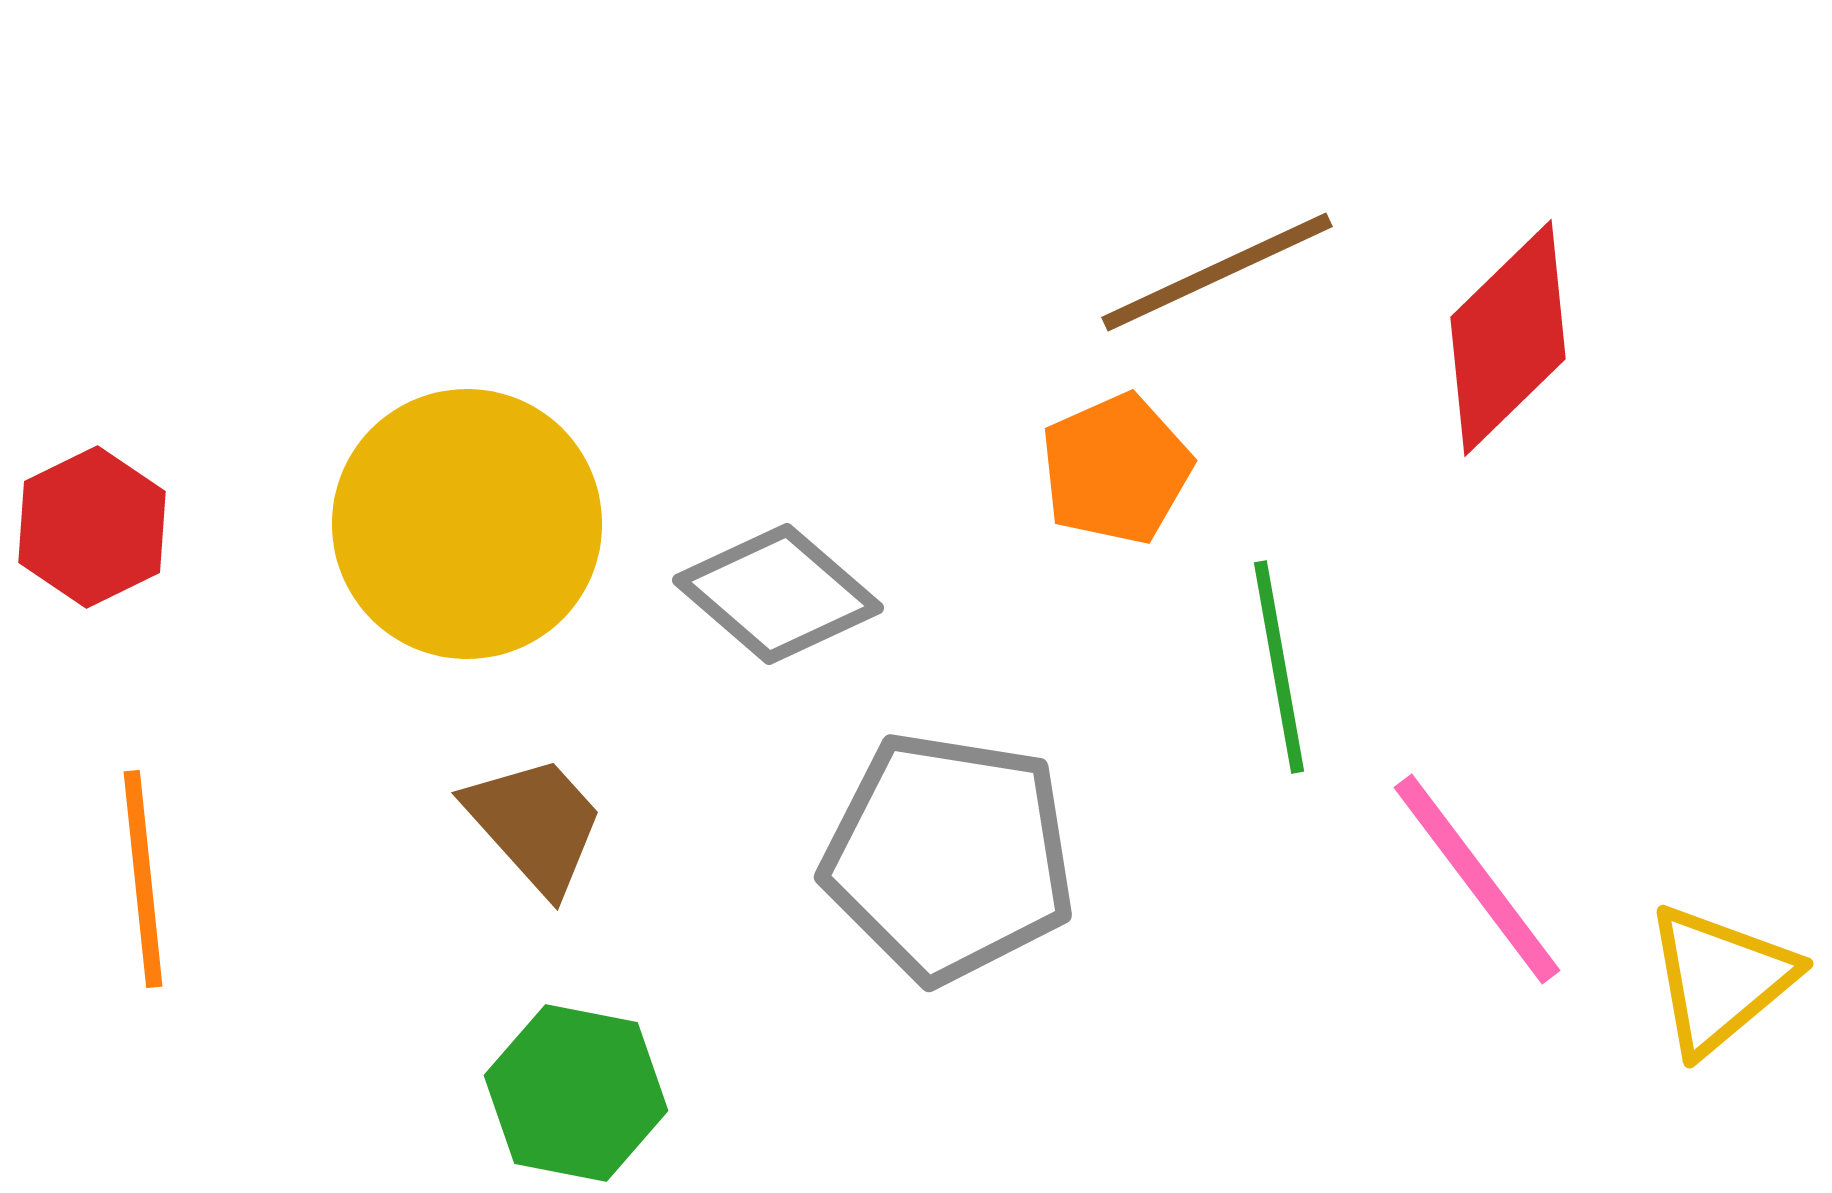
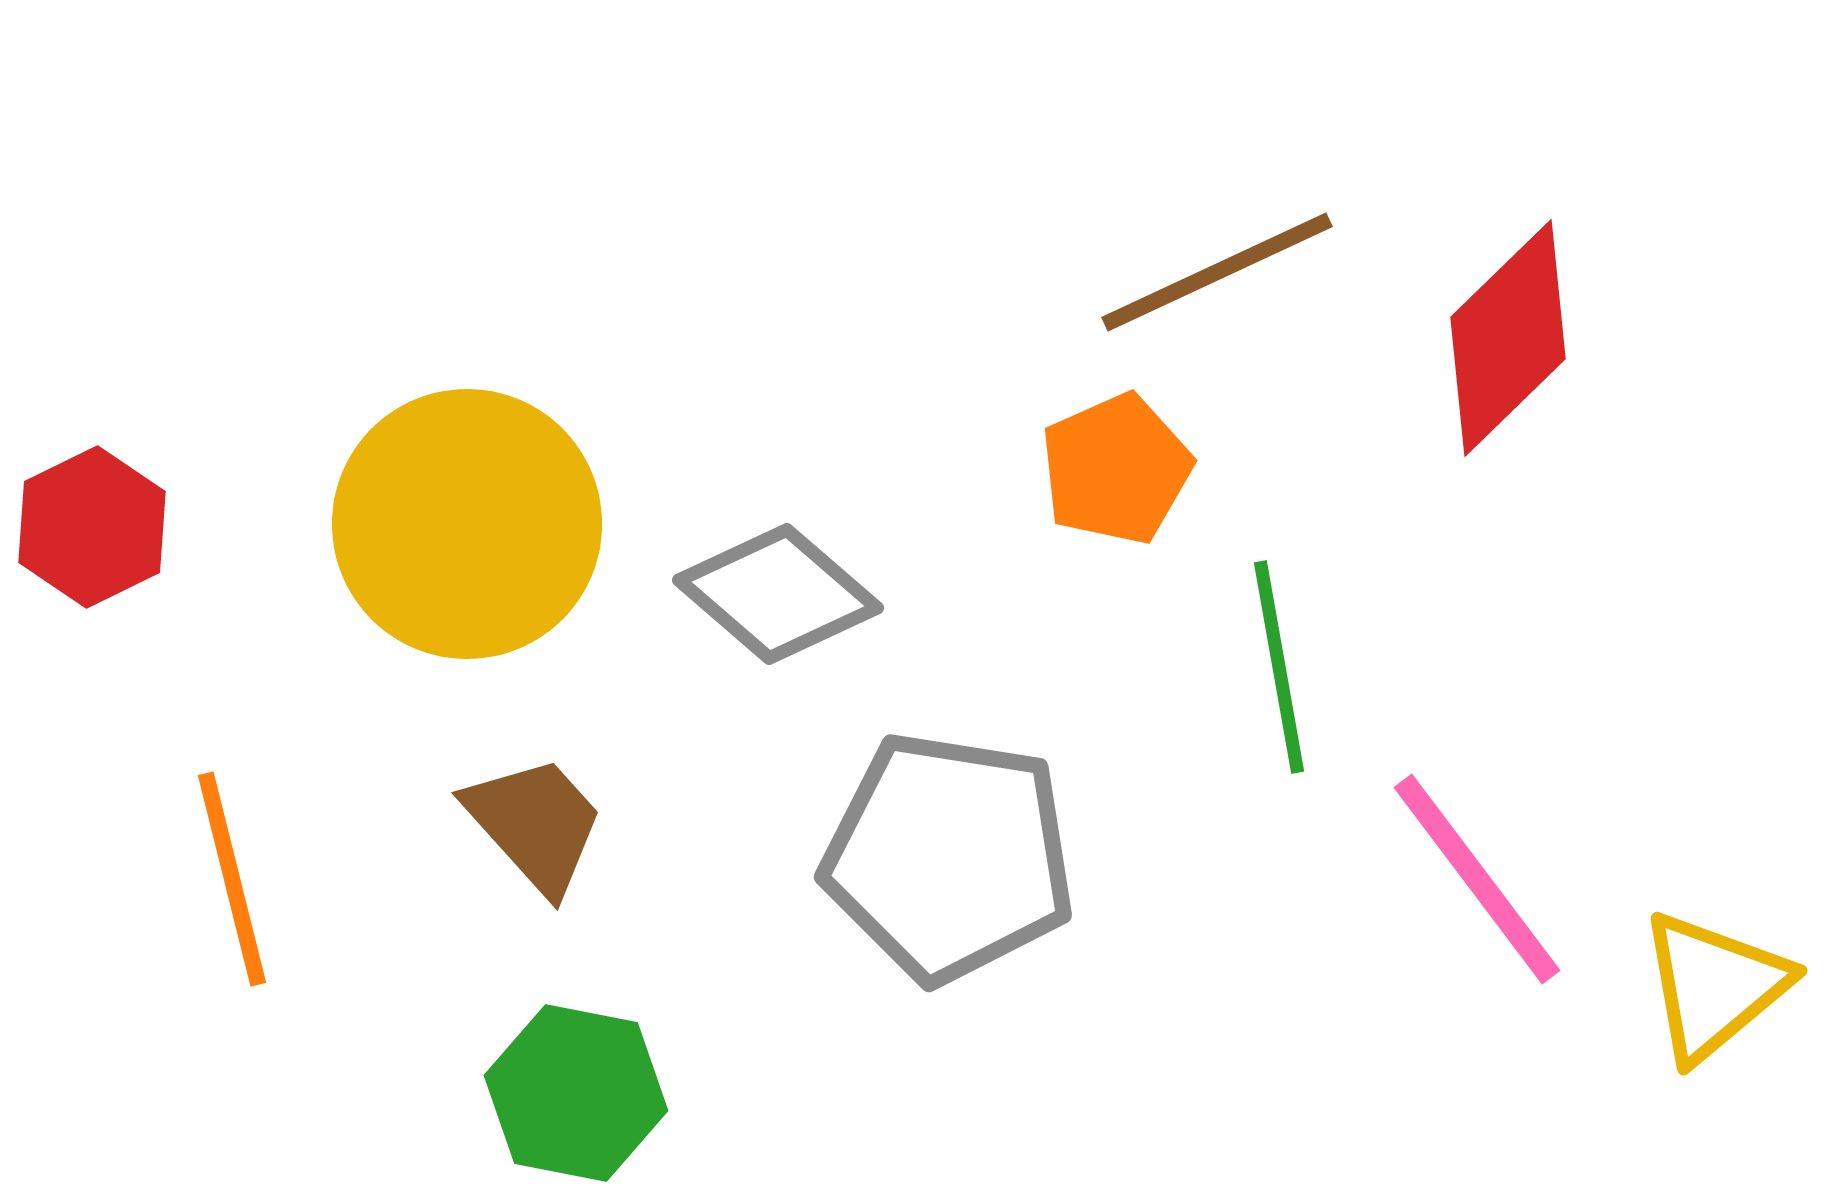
orange line: moved 89 px right; rotated 8 degrees counterclockwise
yellow triangle: moved 6 px left, 7 px down
